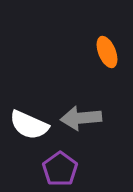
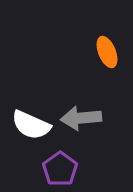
white semicircle: moved 2 px right
